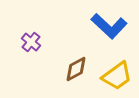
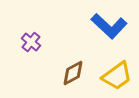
brown diamond: moved 3 px left, 4 px down
